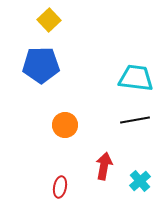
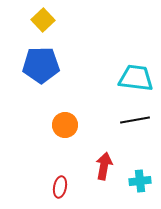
yellow square: moved 6 px left
cyan cross: rotated 35 degrees clockwise
